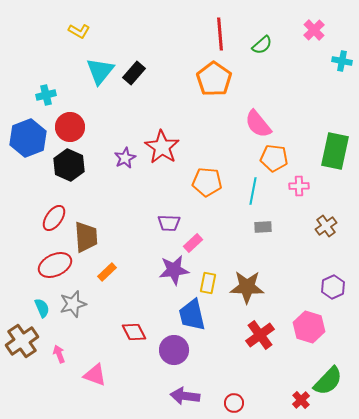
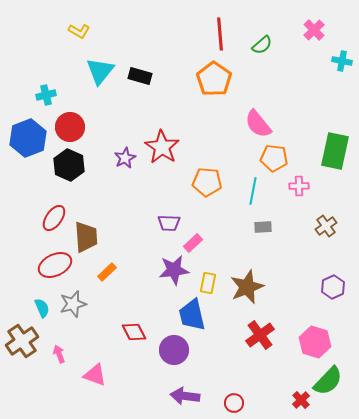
black rectangle at (134, 73): moved 6 px right, 3 px down; rotated 65 degrees clockwise
brown star at (247, 287): rotated 24 degrees counterclockwise
pink hexagon at (309, 327): moved 6 px right, 15 px down
